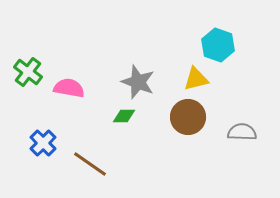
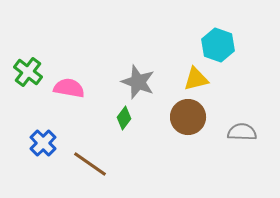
green diamond: moved 2 px down; rotated 55 degrees counterclockwise
